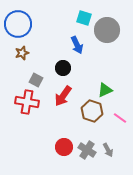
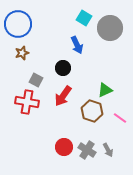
cyan square: rotated 14 degrees clockwise
gray circle: moved 3 px right, 2 px up
